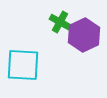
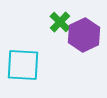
green cross: rotated 15 degrees clockwise
